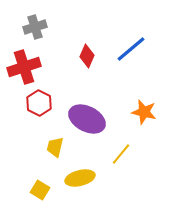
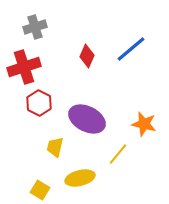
orange star: moved 12 px down
yellow line: moved 3 px left
